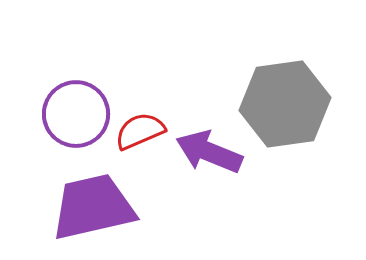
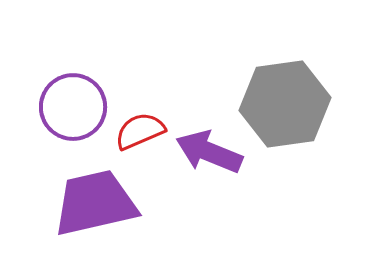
purple circle: moved 3 px left, 7 px up
purple trapezoid: moved 2 px right, 4 px up
